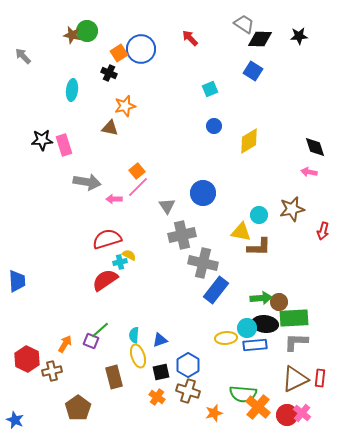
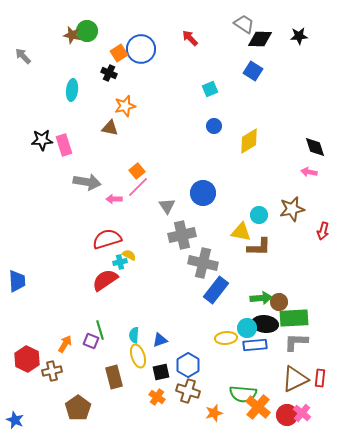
green line at (100, 330): rotated 66 degrees counterclockwise
